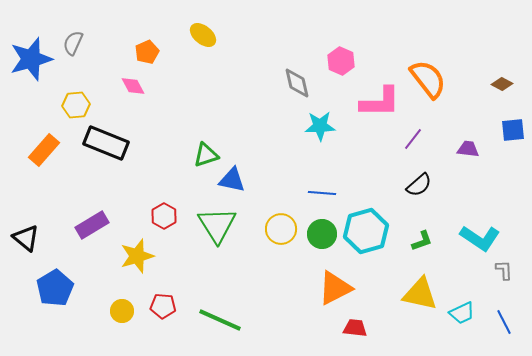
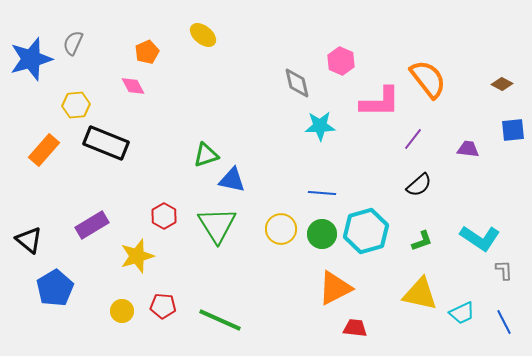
black triangle at (26, 238): moved 3 px right, 2 px down
